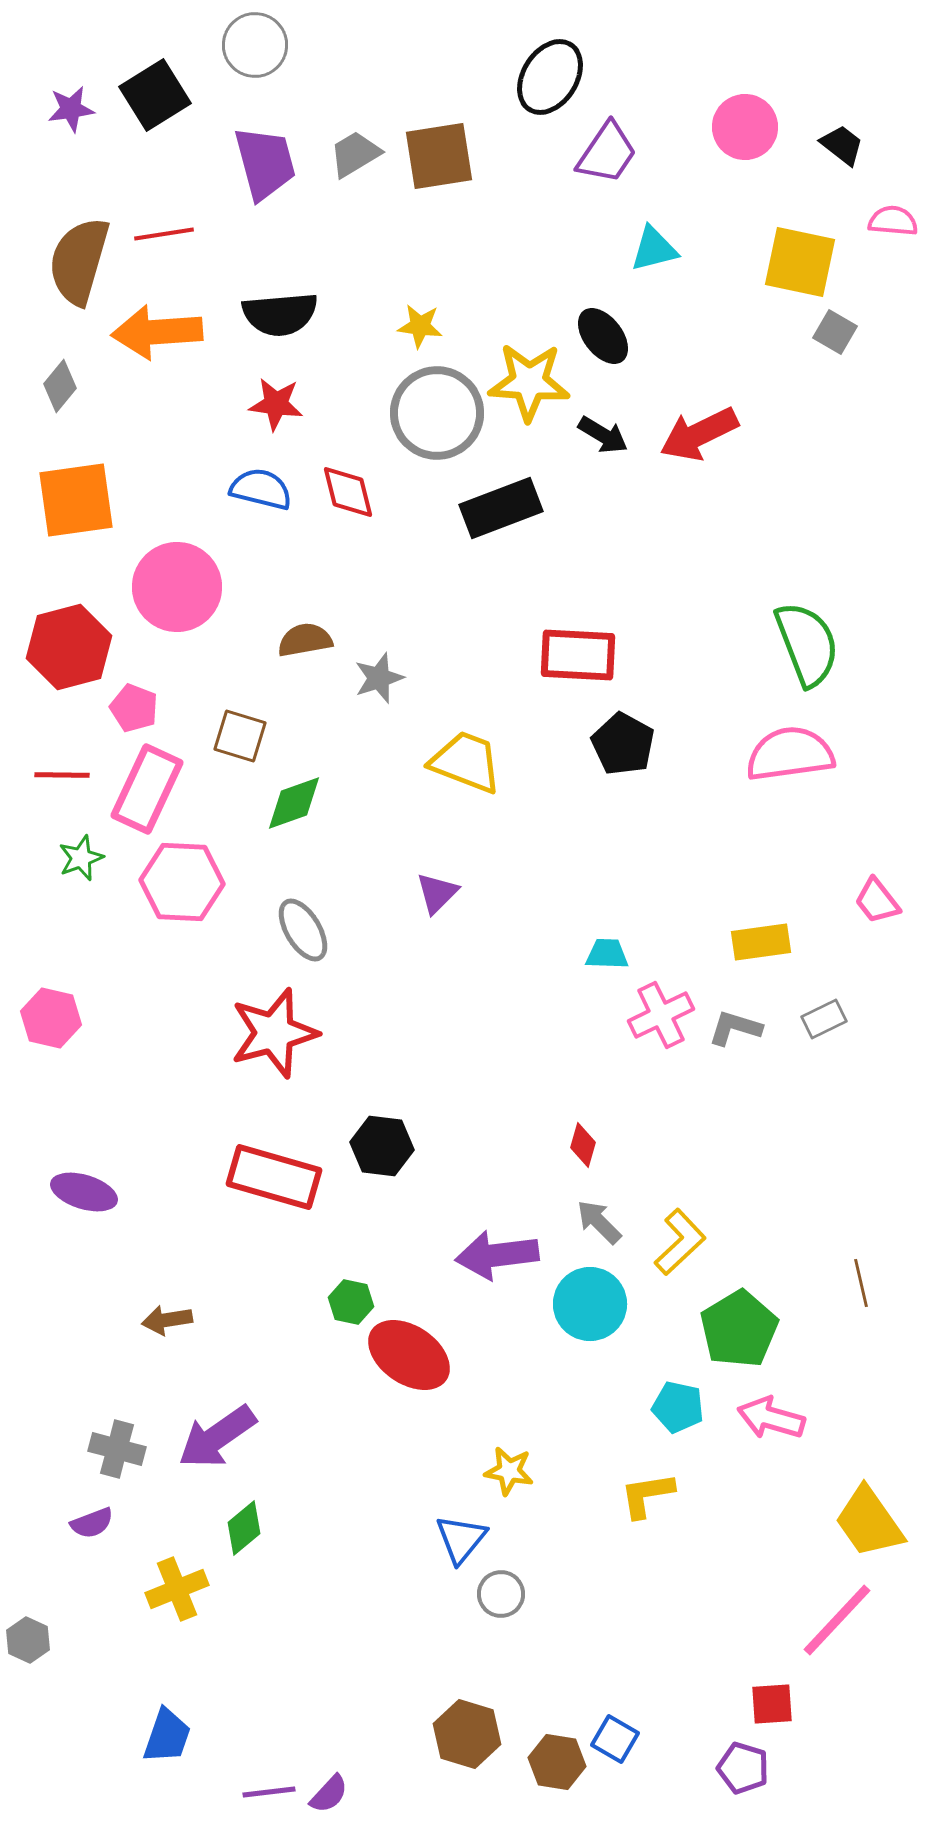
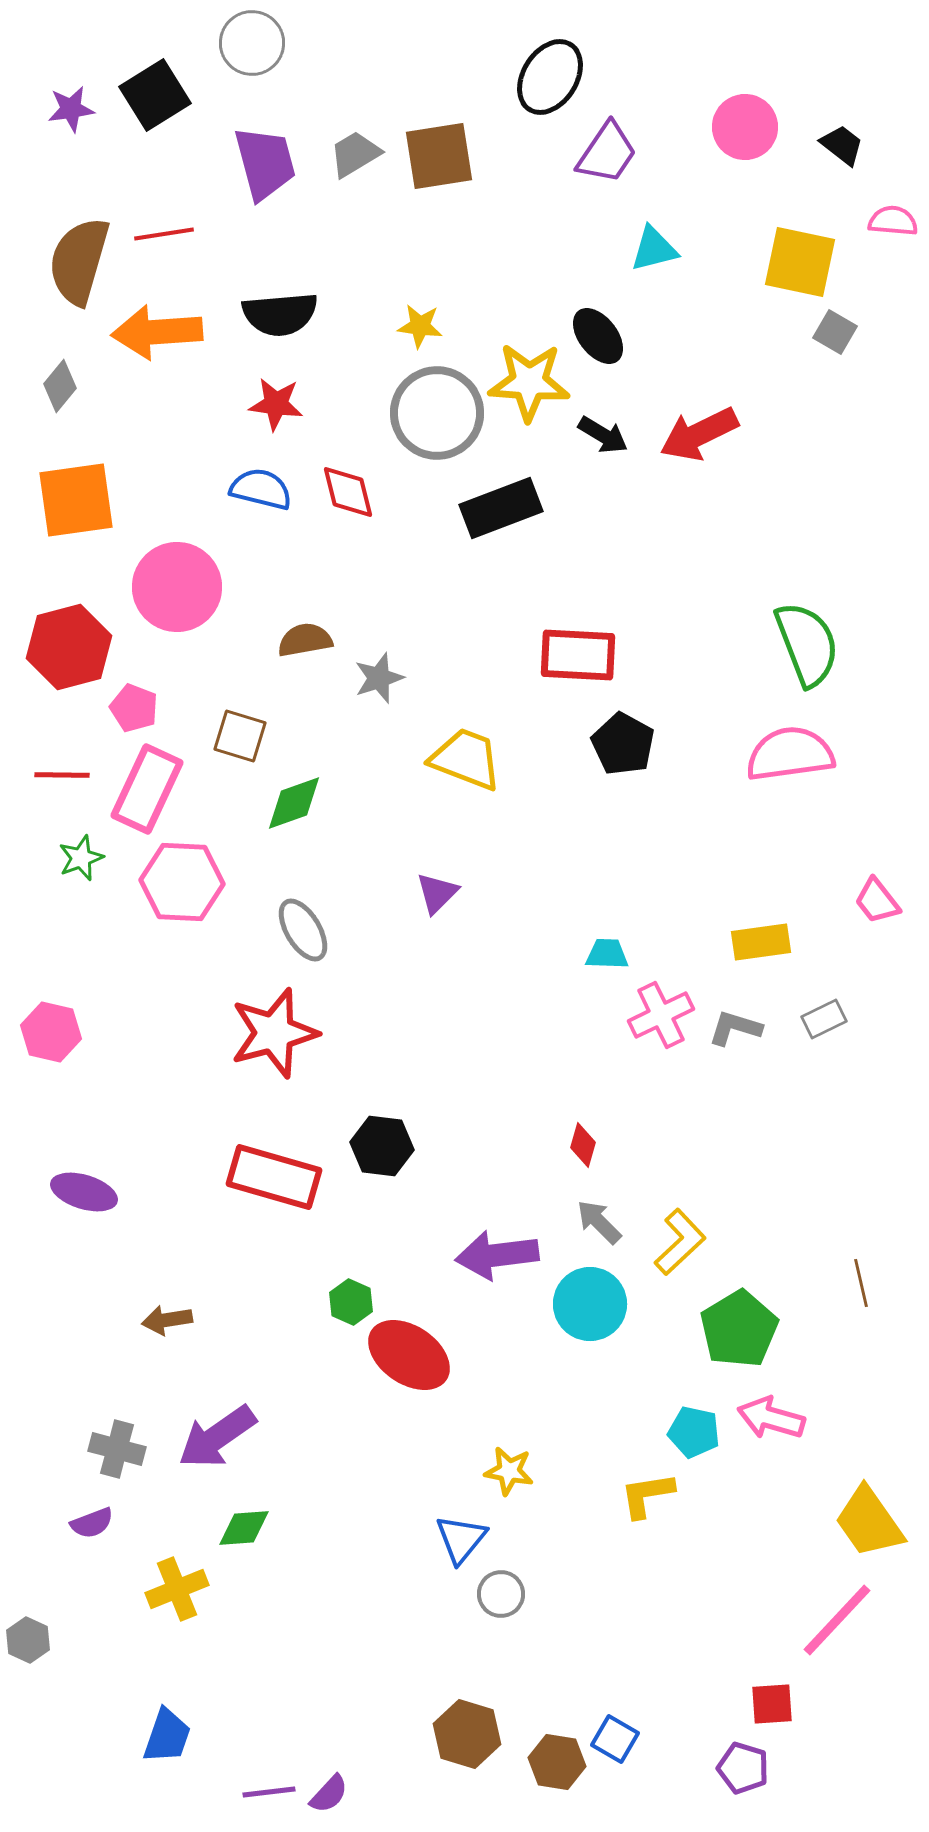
gray circle at (255, 45): moved 3 px left, 2 px up
black ellipse at (603, 336): moved 5 px left
yellow trapezoid at (466, 762): moved 3 px up
pink hexagon at (51, 1018): moved 14 px down
green hexagon at (351, 1302): rotated 12 degrees clockwise
cyan pentagon at (678, 1407): moved 16 px right, 25 px down
green diamond at (244, 1528): rotated 36 degrees clockwise
